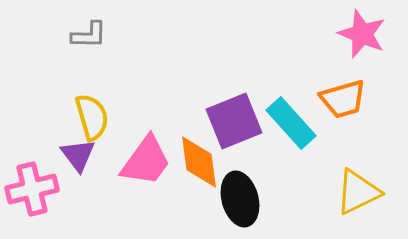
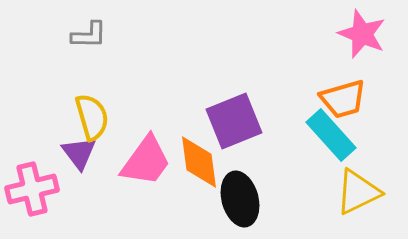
cyan rectangle: moved 40 px right, 12 px down
purple triangle: moved 1 px right, 2 px up
